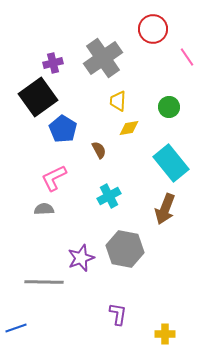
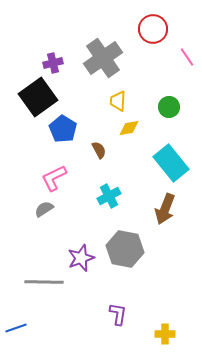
gray semicircle: rotated 30 degrees counterclockwise
